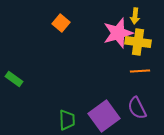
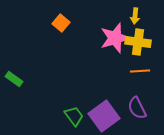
pink star: moved 3 px left, 5 px down
green trapezoid: moved 7 px right, 4 px up; rotated 35 degrees counterclockwise
